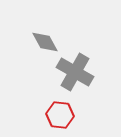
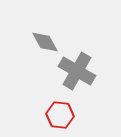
gray cross: moved 2 px right, 1 px up
